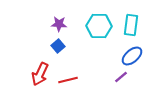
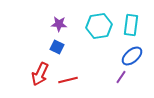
cyan hexagon: rotated 10 degrees counterclockwise
blue square: moved 1 px left, 1 px down; rotated 24 degrees counterclockwise
purple line: rotated 16 degrees counterclockwise
